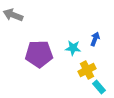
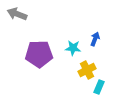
gray arrow: moved 4 px right, 1 px up
cyan rectangle: rotated 64 degrees clockwise
